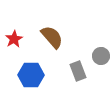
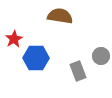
brown semicircle: moved 8 px right, 21 px up; rotated 40 degrees counterclockwise
blue hexagon: moved 5 px right, 17 px up
